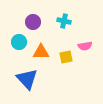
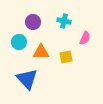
pink semicircle: moved 8 px up; rotated 56 degrees counterclockwise
